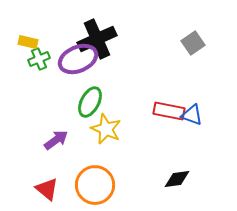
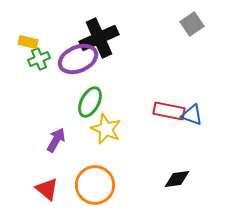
black cross: moved 2 px right, 1 px up
gray square: moved 1 px left, 19 px up
purple arrow: rotated 25 degrees counterclockwise
